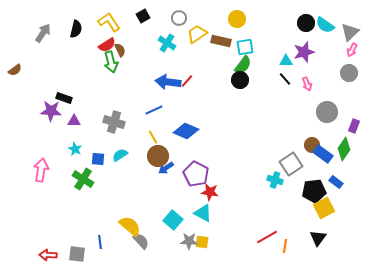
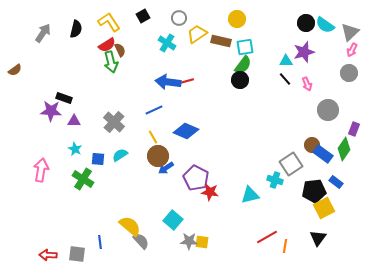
red line at (187, 81): rotated 32 degrees clockwise
gray circle at (327, 112): moved 1 px right, 2 px up
gray cross at (114, 122): rotated 25 degrees clockwise
purple rectangle at (354, 126): moved 3 px down
purple pentagon at (196, 174): moved 4 px down
cyan triangle at (203, 213): moved 47 px right, 18 px up; rotated 42 degrees counterclockwise
